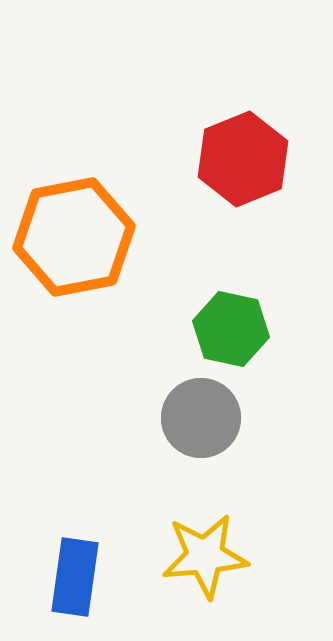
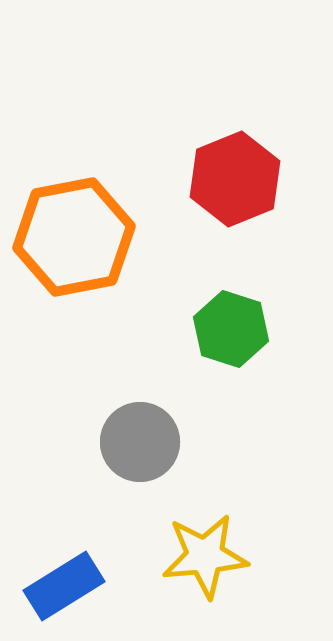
red hexagon: moved 8 px left, 20 px down
green hexagon: rotated 6 degrees clockwise
gray circle: moved 61 px left, 24 px down
blue rectangle: moved 11 px left, 9 px down; rotated 50 degrees clockwise
